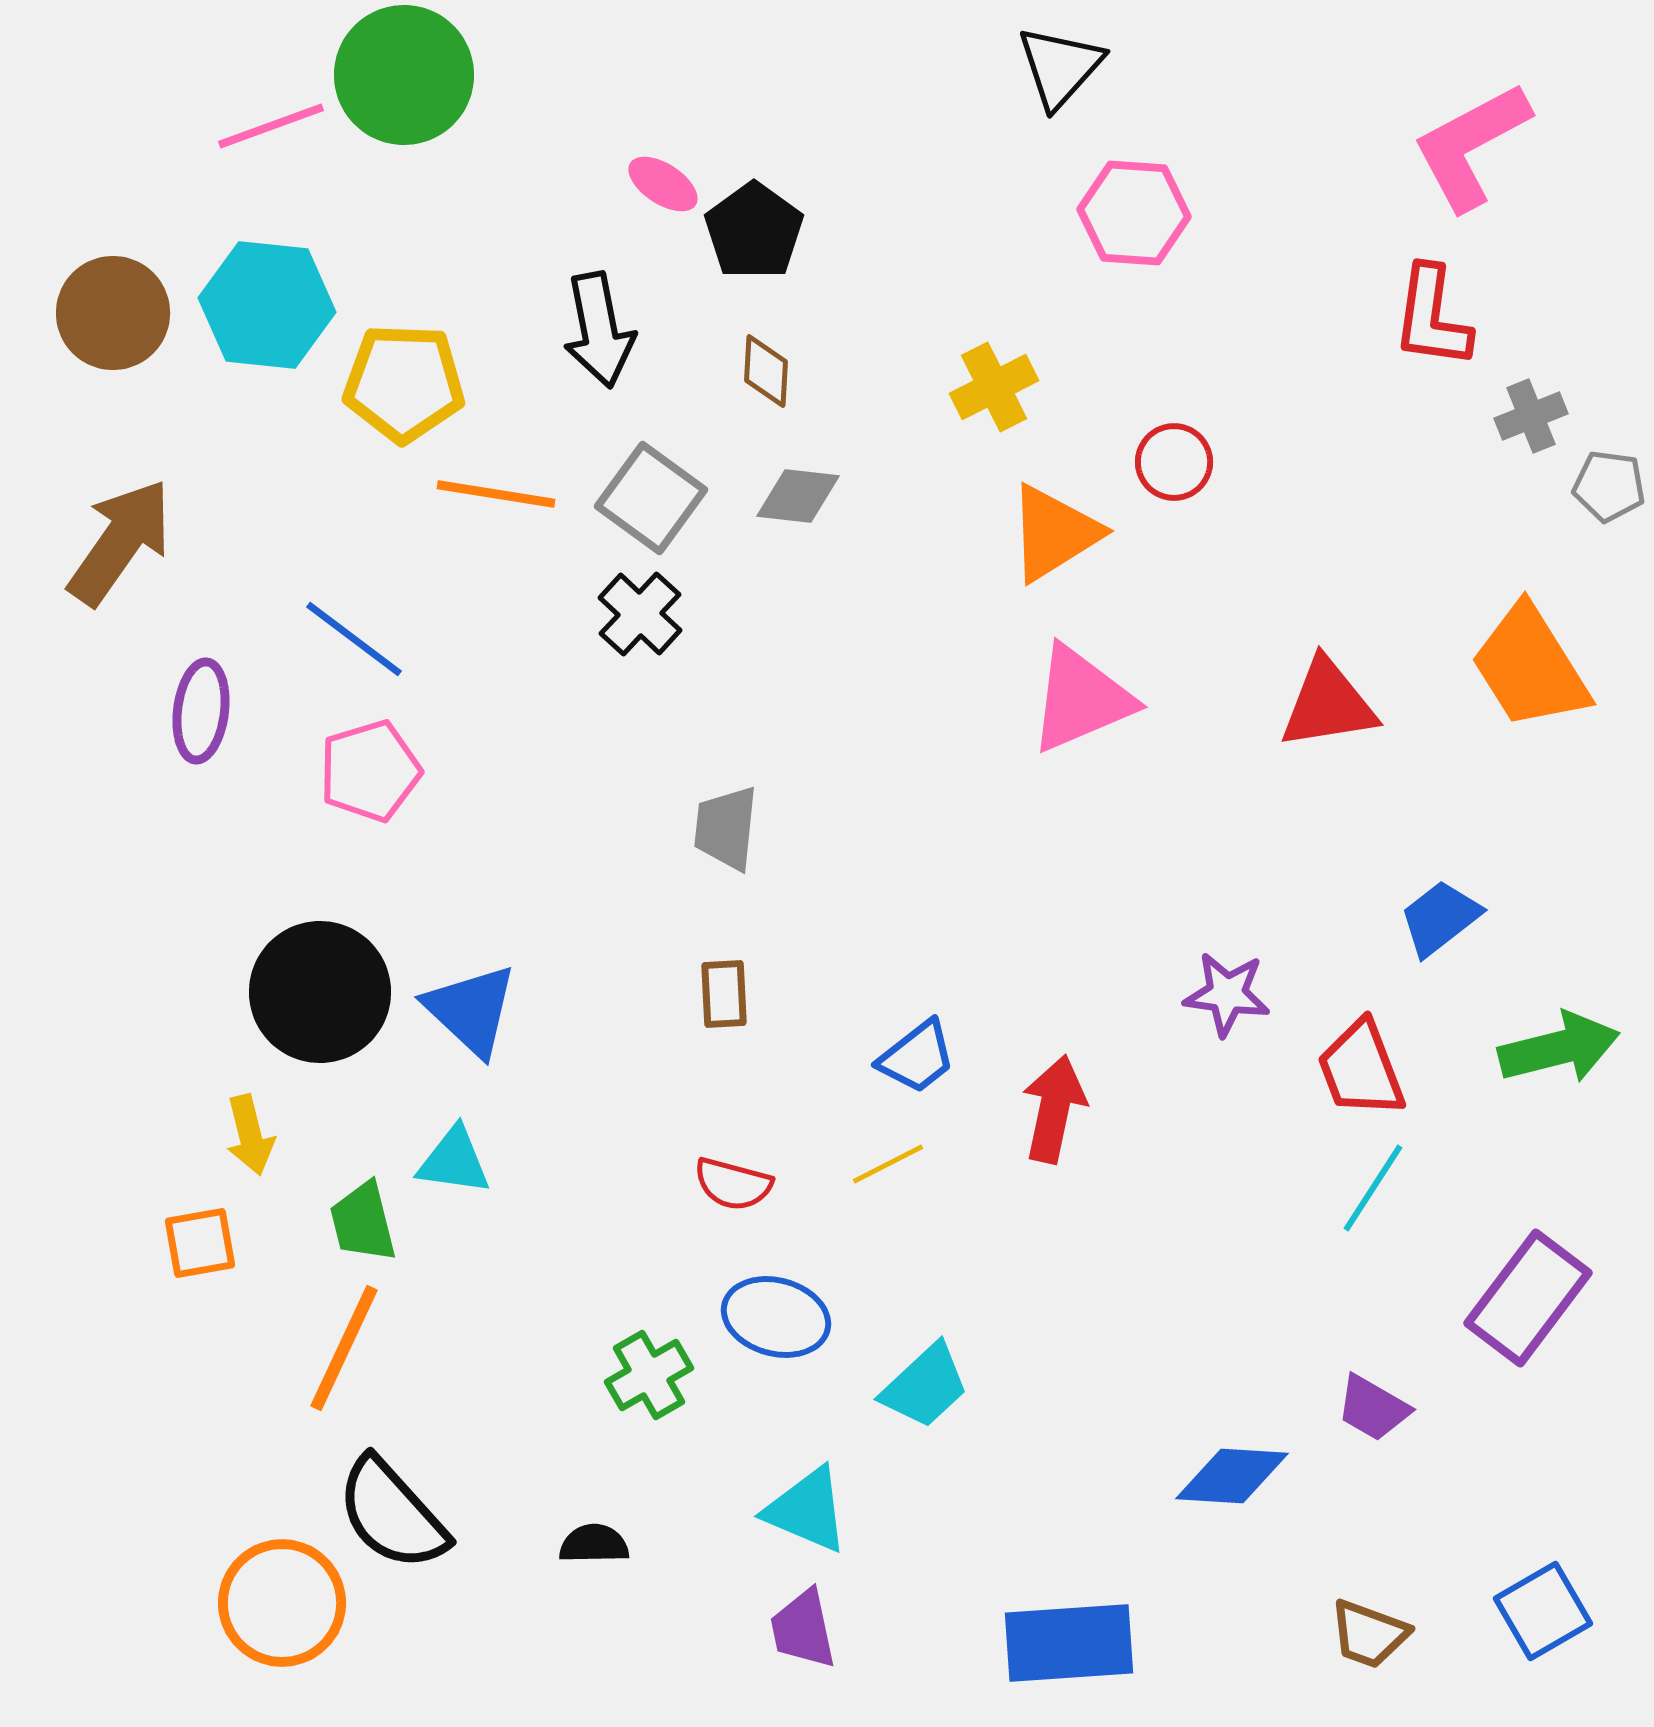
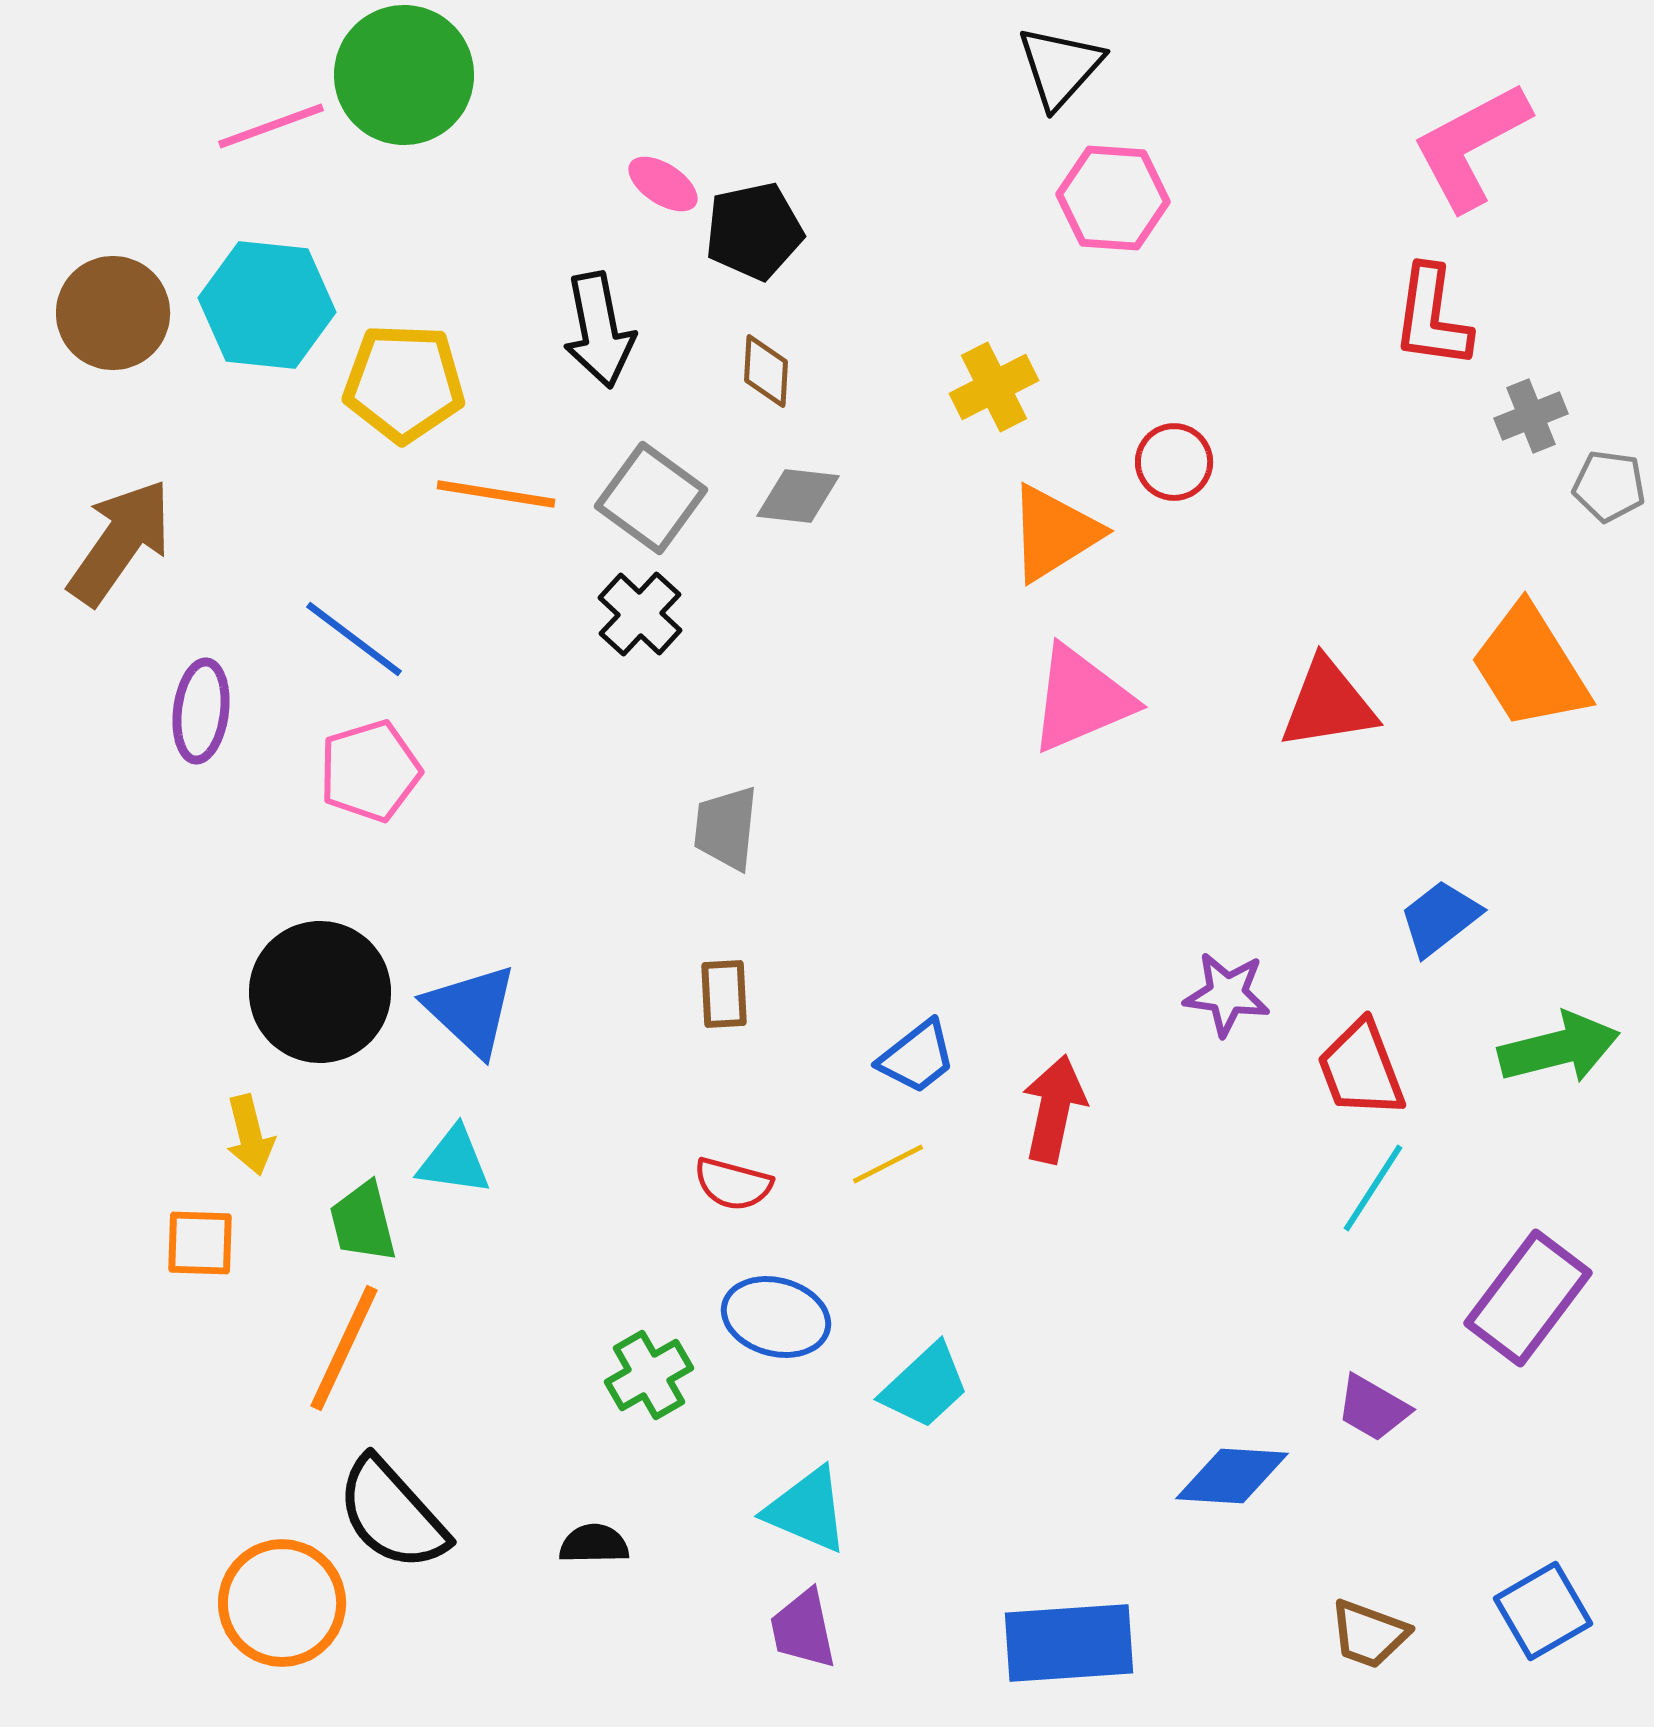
pink hexagon at (1134, 213): moved 21 px left, 15 px up
black pentagon at (754, 231): rotated 24 degrees clockwise
orange square at (200, 1243): rotated 12 degrees clockwise
